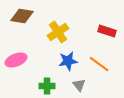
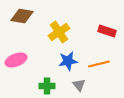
yellow cross: moved 1 px right
orange line: rotated 50 degrees counterclockwise
